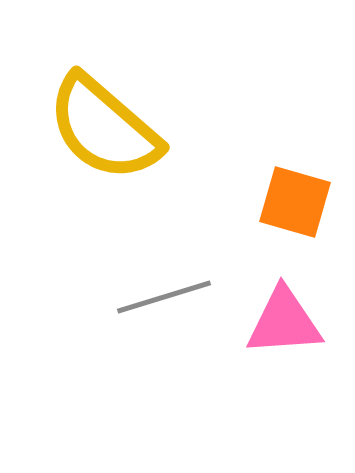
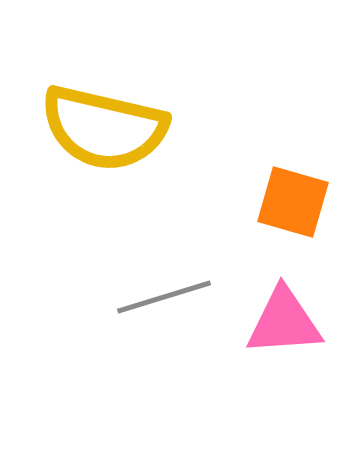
yellow semicircle: rotated 28 degrees counterclockwise
orange square: moved 2 px left
